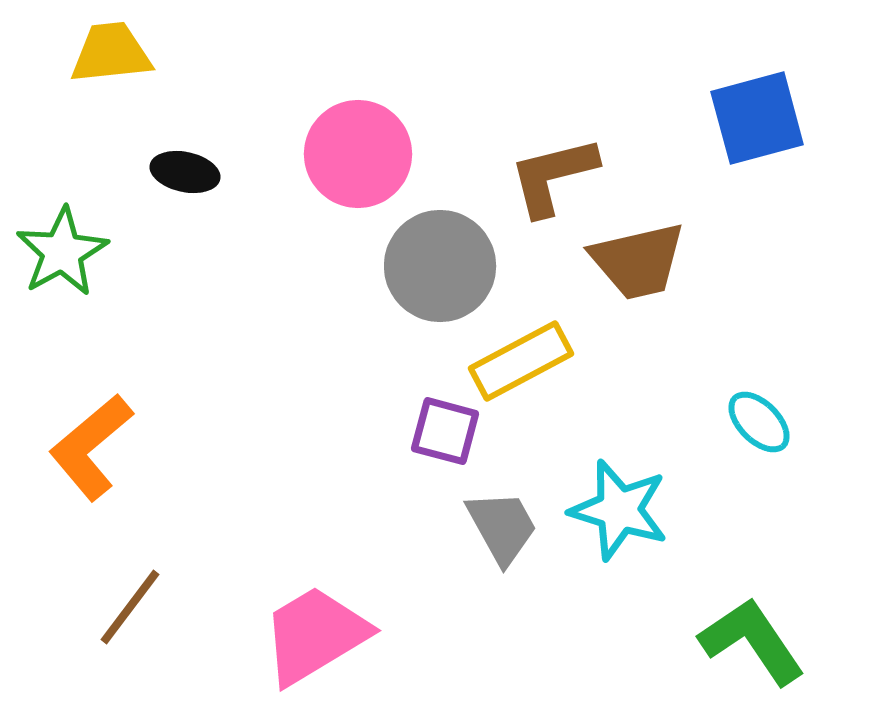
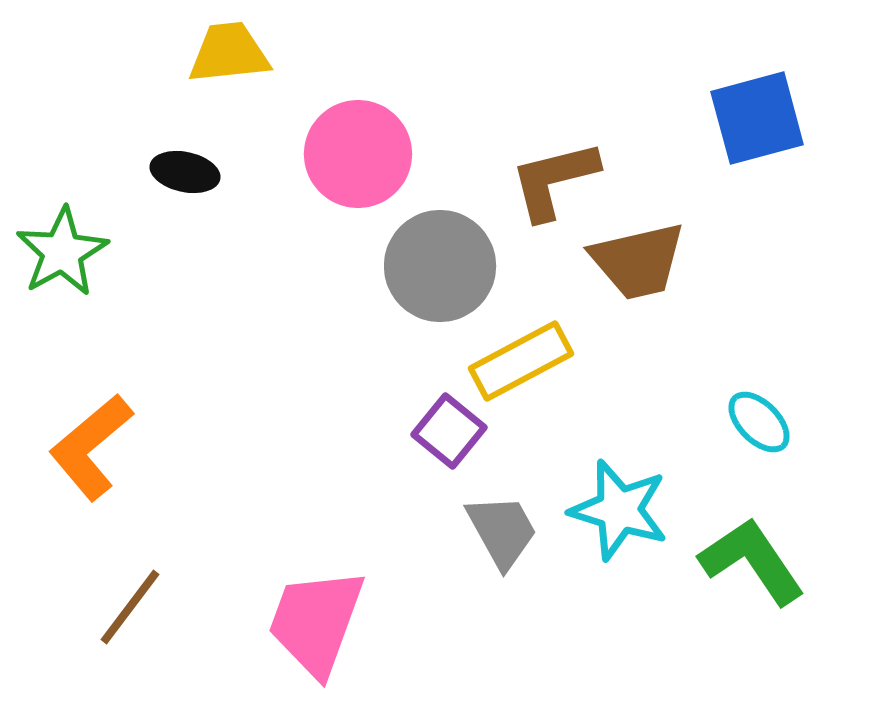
yellow trapezoid: moved 118 px right
brown L-shape: moved 1 px right, 4 px down
purple square: moved 4 px right; rotated 24 degrees clockwise
gray trapezoid: moved 4 px down
pink trapezoid: moved 1 px right, 13 px up; rotated 39 degrees counterclockwise
green L-shape: moved 80 px up
